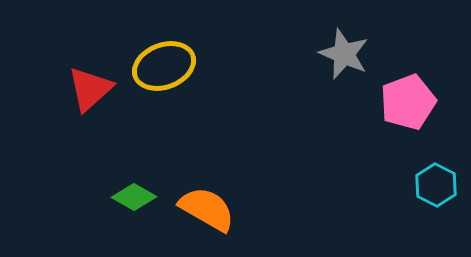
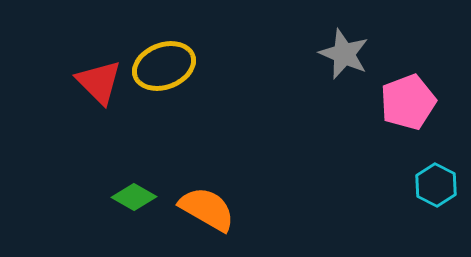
red triangle: moved 9 px right, 7 px up; rotated 33 degrees counterclockwise
